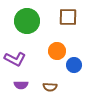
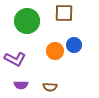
brown square: moved 4 px left, 4 px up
orange circle: moved 2 px left
blue circle: moved 20 px up
